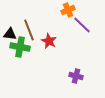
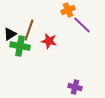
brown line: rotated 40 degrees clockwise
black triangle: rotated 40 degrees counterclockwise
red star: rotated 14 degrees counterclockwise
green cross: moved 1 px up
purple cross: moved 1 px left, 11 px down
